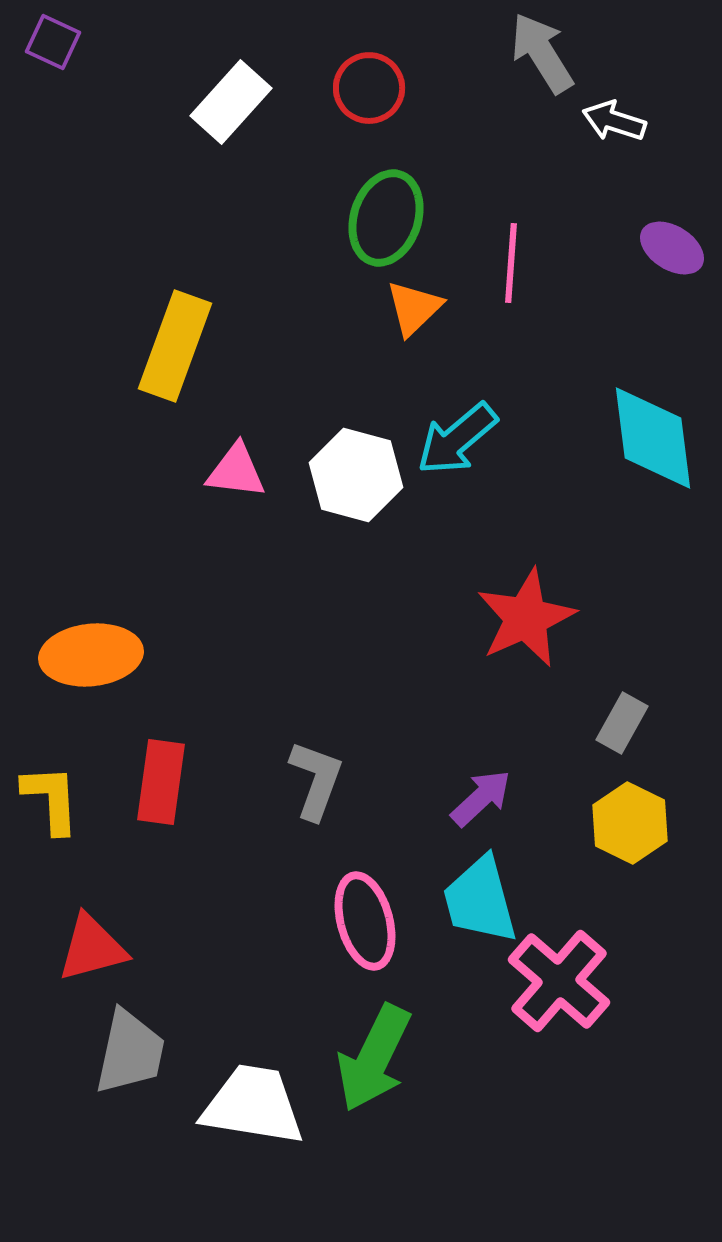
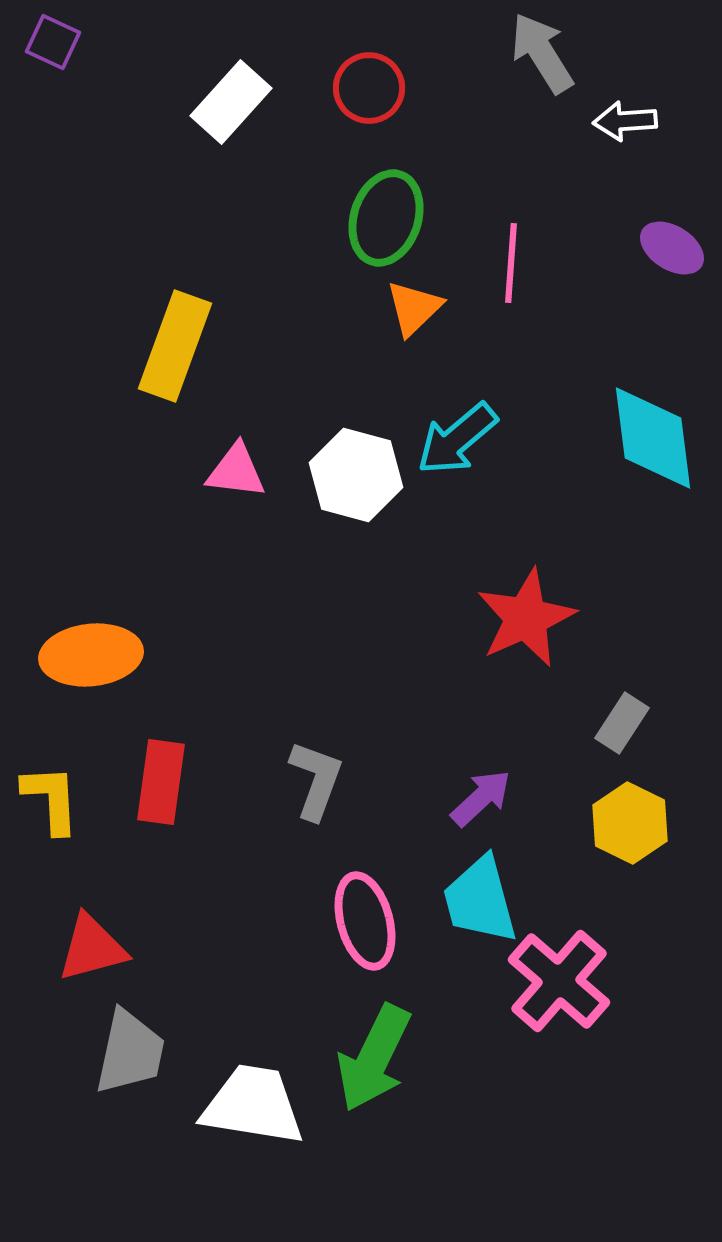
white arrow: moved 11 px right; rotated 22 degrees counterclockwise
gray rectangle: rotated 4 degrees clockwise
